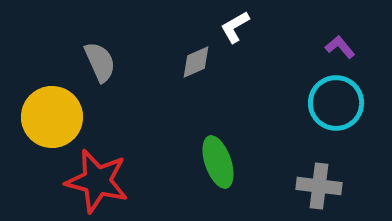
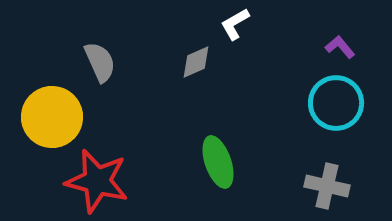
white L-shape: moved 3 px up
gray cross: moved 8 px right; rotated 6 degrees clockwise
